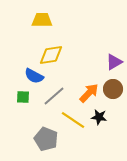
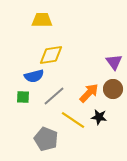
purple triangle: rotated 36 degrees counterclockwise
blue semicircle: rotated 42 degrees counterclockwise
